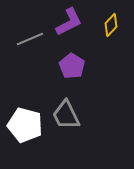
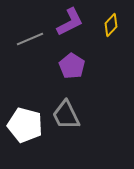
purple L-shape: moved 1 px right
